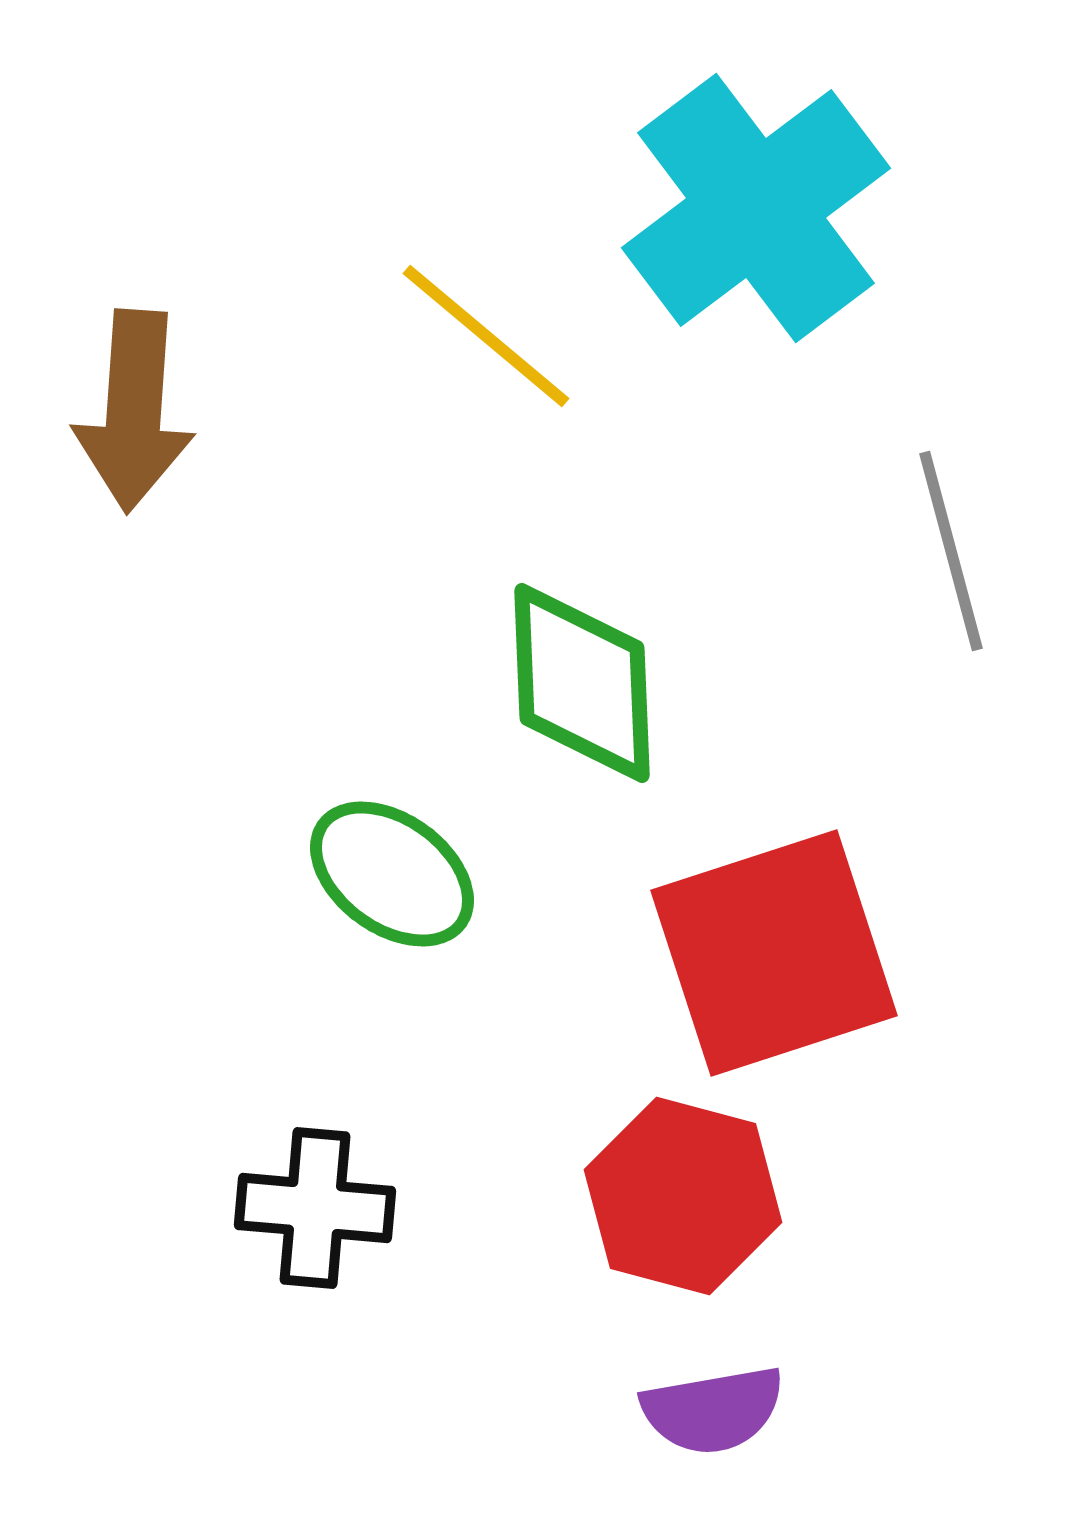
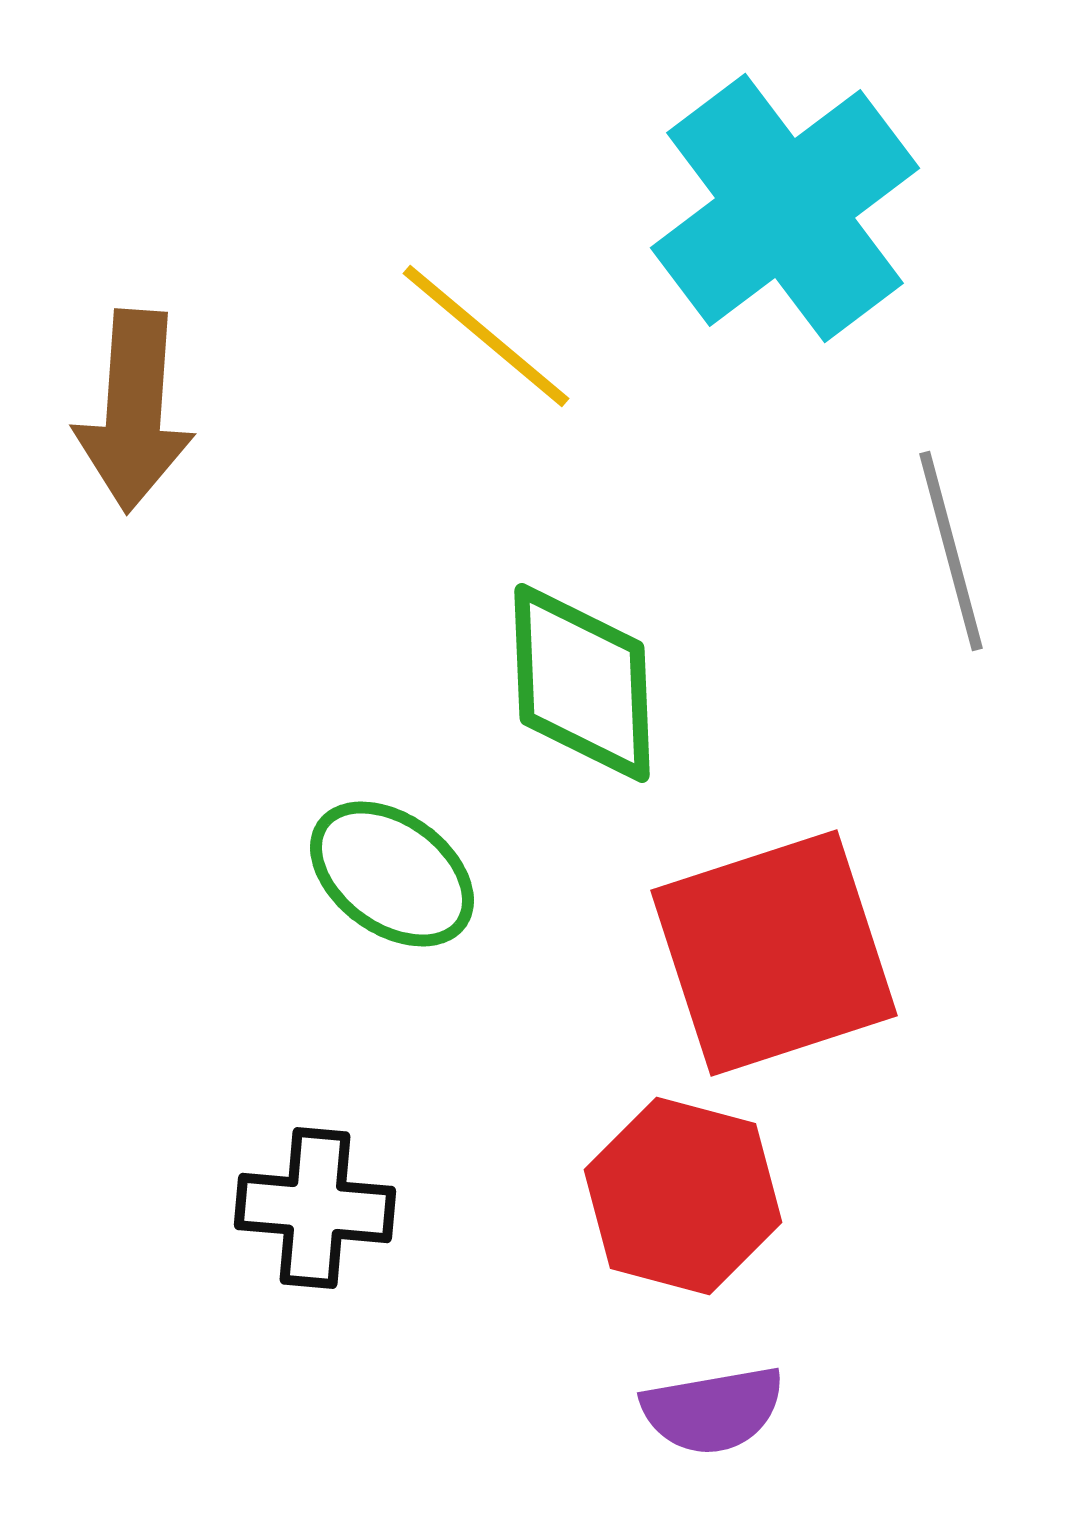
cyan cross: moved 29 px right
